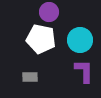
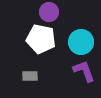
cyan circle: moved 1 px right, 2 px down
purple L-shape: rotated 20 degrees counterclockwise
gray rectangle: moved 1 px up
